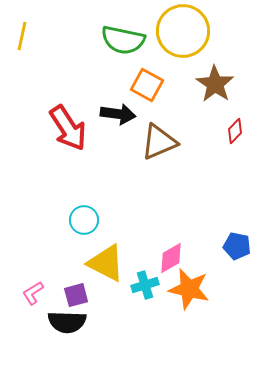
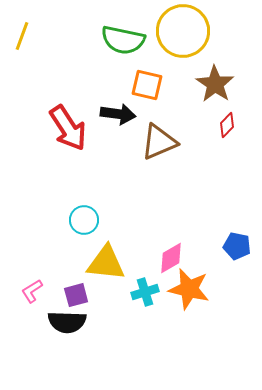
yellow line: rotated 8 degrees clockwise
orange square: rotated 16 degrees counterclockwise
red diamond: moved 8 px left, 6 px up
yellow triangle: rotated 21 degrees counterclockwise
cyan cross: moved 7 px down
pink L-shape: moved 1 px left, 2 px up
